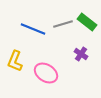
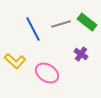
gray line: moved 2 px left
blue line: rotated 40 degrees clockwise
yellow L-shape: rotated 70 degrees counterclockwise
pink ellipse: moved 1 px right
